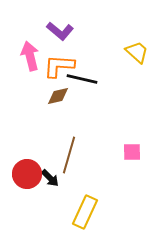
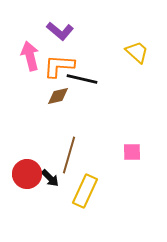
yellow rectangle: moved 21 px up
